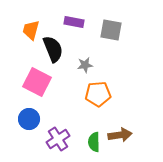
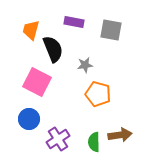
orange pentagon: rotated 20 degrees clockwise
